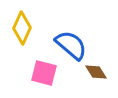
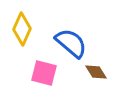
yellow diamond: moved 1 px down
blue semicircle: moved 2 px up
